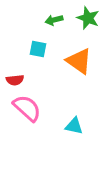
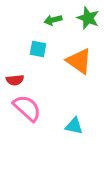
green arrow: moved 1 px left
